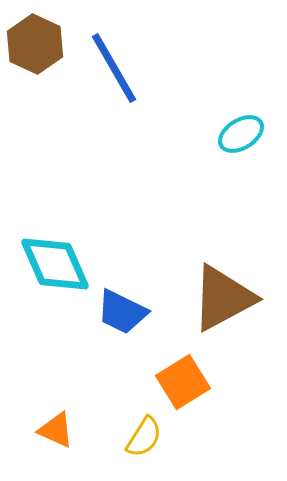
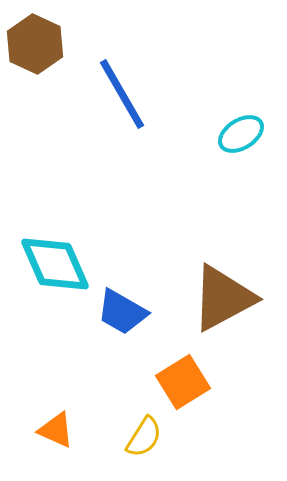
blue line: moved 8 px right, 26 px down
blue trapezoid: rotated 4 degrees clockwise
